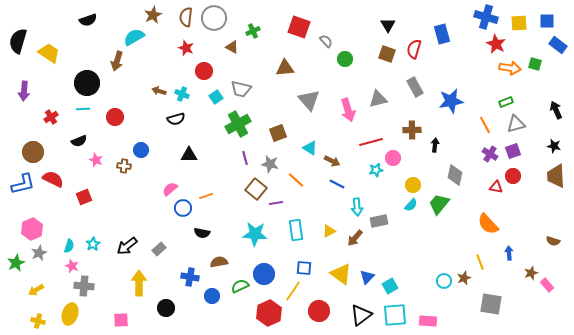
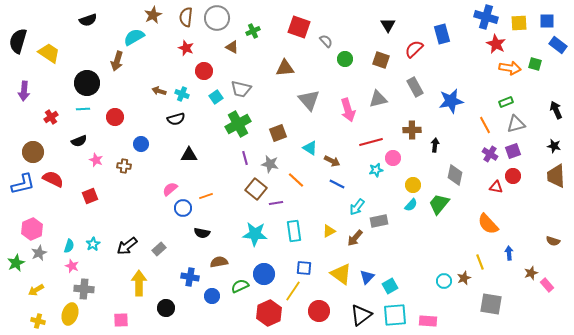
gray circle at (214, 18): moved 3 px right
red semicircle at (414, 49): rotated 30 degrees clockwise
brown square at (387, 54): moved 6 px left, 6 px down
blue circle at (141, 150): moved 6 px up
red square at (84, 197): moved 6 px right, 1 px up
cyan arrow at (357, 207): rotated 42 degrees clockwise
cyan rectangle at (296, 230): moved 2 px left, 1 px down
gray cross at (84, 286): moved 3 px down
